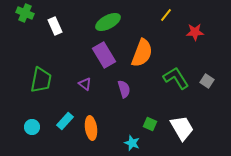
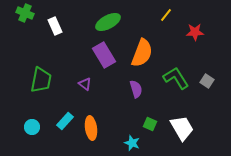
purple semicircle: moved 12 px right
